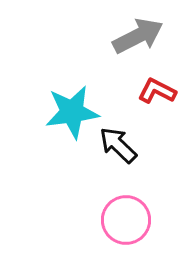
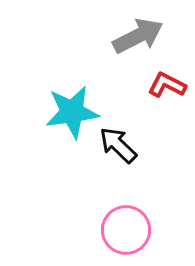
red L-shape: moved 10 px right, 6 px up
pink circle: moved 10 px down
